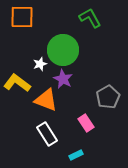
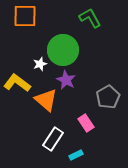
orange square: moved 3 px right, 1 px up
purple star: moved 3 px right, 1 px down
orange triangle: rotated 20 degrees clockwise
white rectangle: moved 6 px right, 5 px down; rotated 65 degrees clockwise
